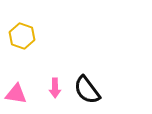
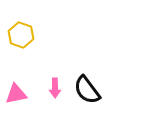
yellow hexagon: moved 1 px left, 1 px up
pink triangle: rotated 20 degrees counterclockwise
